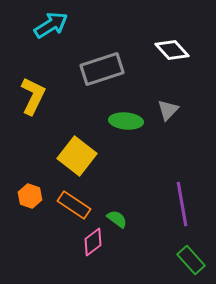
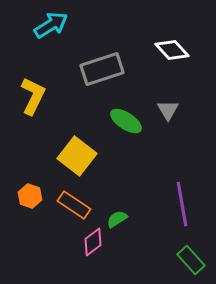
gray triangle: rotated 15 degrees counterclockwise
green ellipse: rotated 28 degrees clockwise
green semicircle: rotated 70 degrees counterclockwise
